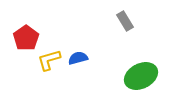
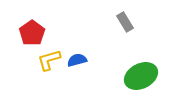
gray rectangle: moved 1 px down
red pentagon: moved 6 px right, 5 px up
blue semicircle: moved 1 px left, 2 px down
